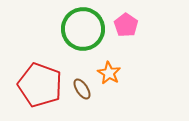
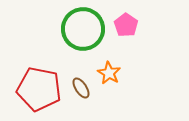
red pentagon: moved 1 px left, 4 px down; rotated 9 degrees counterclockwise
brown ellipse: moved 1 px left, 1 px up
